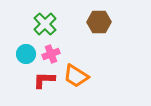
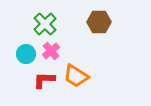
pink cross: moved 3 px up; rotated 18 degrees counterclockwise
